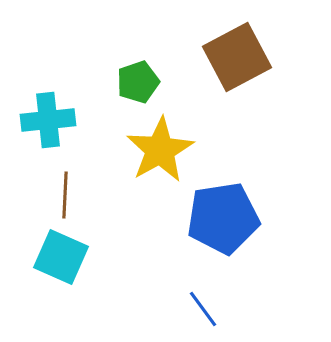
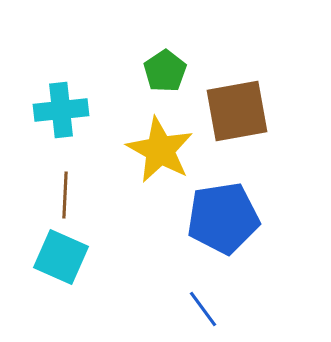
brown square: moved 54 px down; rotated 18 degrees clockwise
green pentagon: moved 27 px right, 11 px up; rotated 15 degrees counterclockwise
cyan cross: moved 13 px right, 10 px up
yellow star: rotated 14 degrees counterclockwise
